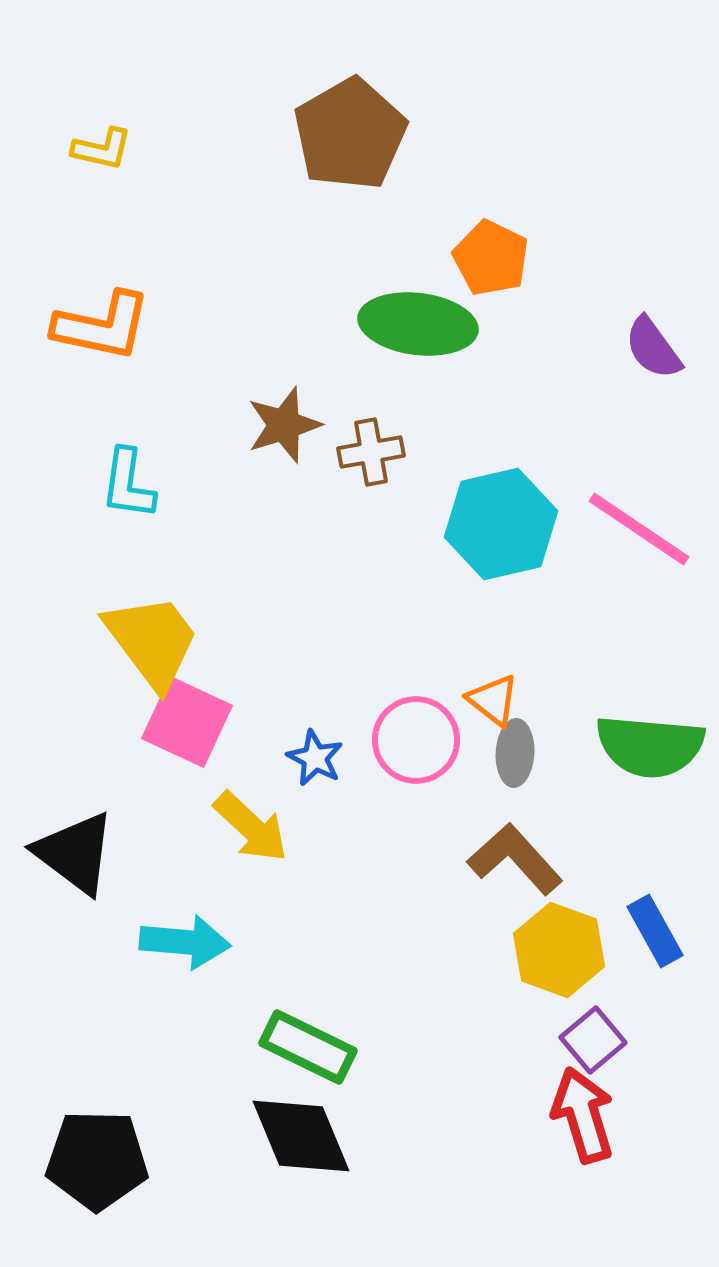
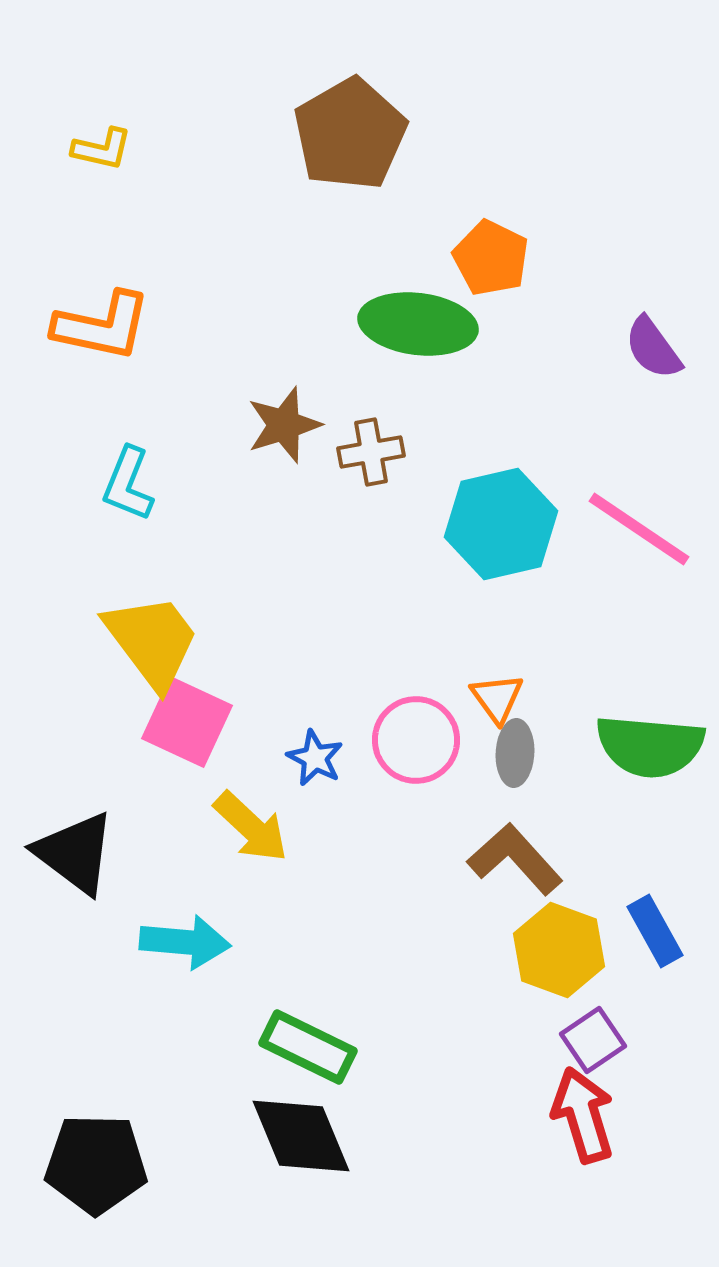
cyan L-shape: rotated 14 degrees clockwise
orange triangle: moved 4 px right, 2 px up; rotated 16 degrees clockwise
purple square: rotated 6 degrees clockwise
black pentagon: moved 1 px left, 4 px down
